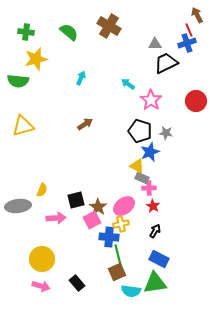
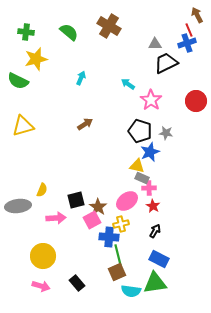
green semicircle at (18, 81): rotated 20 degrees clockwise
yellow triangle at (137, 166): rotated 14 degrees counterclockwise
pink ellipse at (124, 206): moved 3 px right, 5 px up
yellow circle at (42, 259): moved 1 px right, 3 px up
